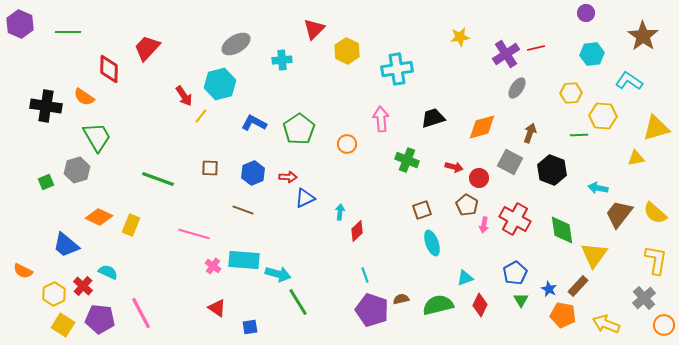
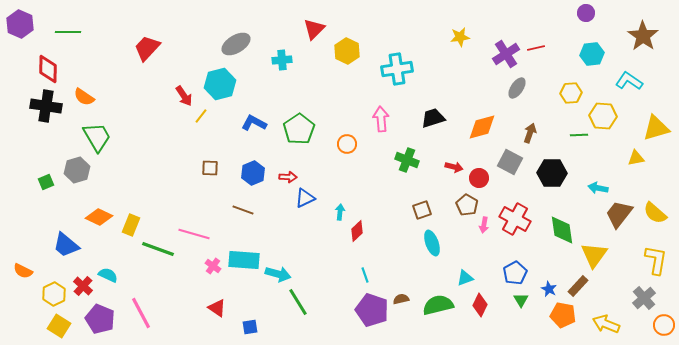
red diamond at (109, 69): moved 61 px left
black hexagon at (552, 170): moved 3 px down; rotated 20 degrees counterclockwise
green line at (158, 179): moved 70 px down
cyan semicircle at (108, 272): moved 3 px down
purple pentagon at (100, 319): rotated 16 degrees clockwise
yellow square at (63, 325): moved 4 px left, 1 px down
